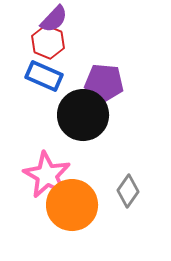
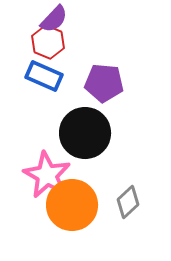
black circle: moved 2 px right, 18 px down
gray diamond: moved 11 px down; rotated 12 degrees clockwise
